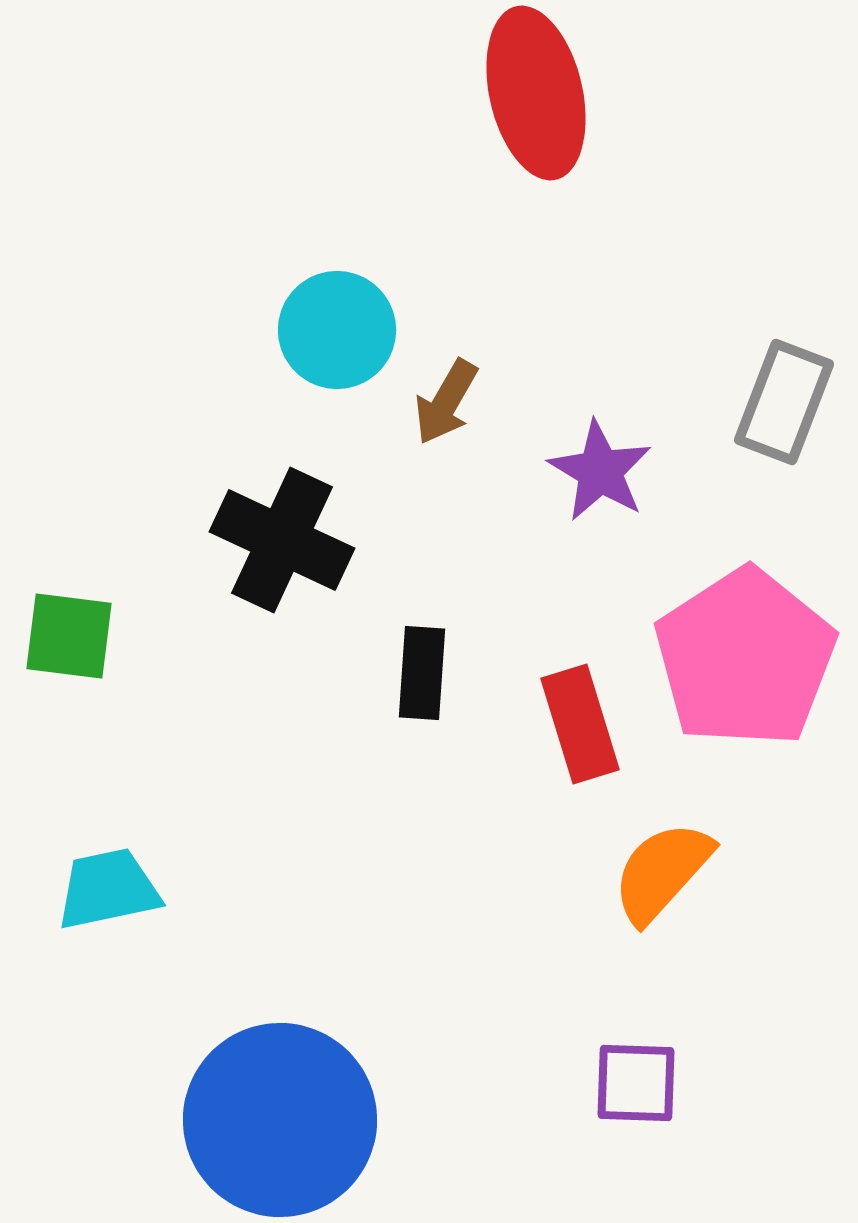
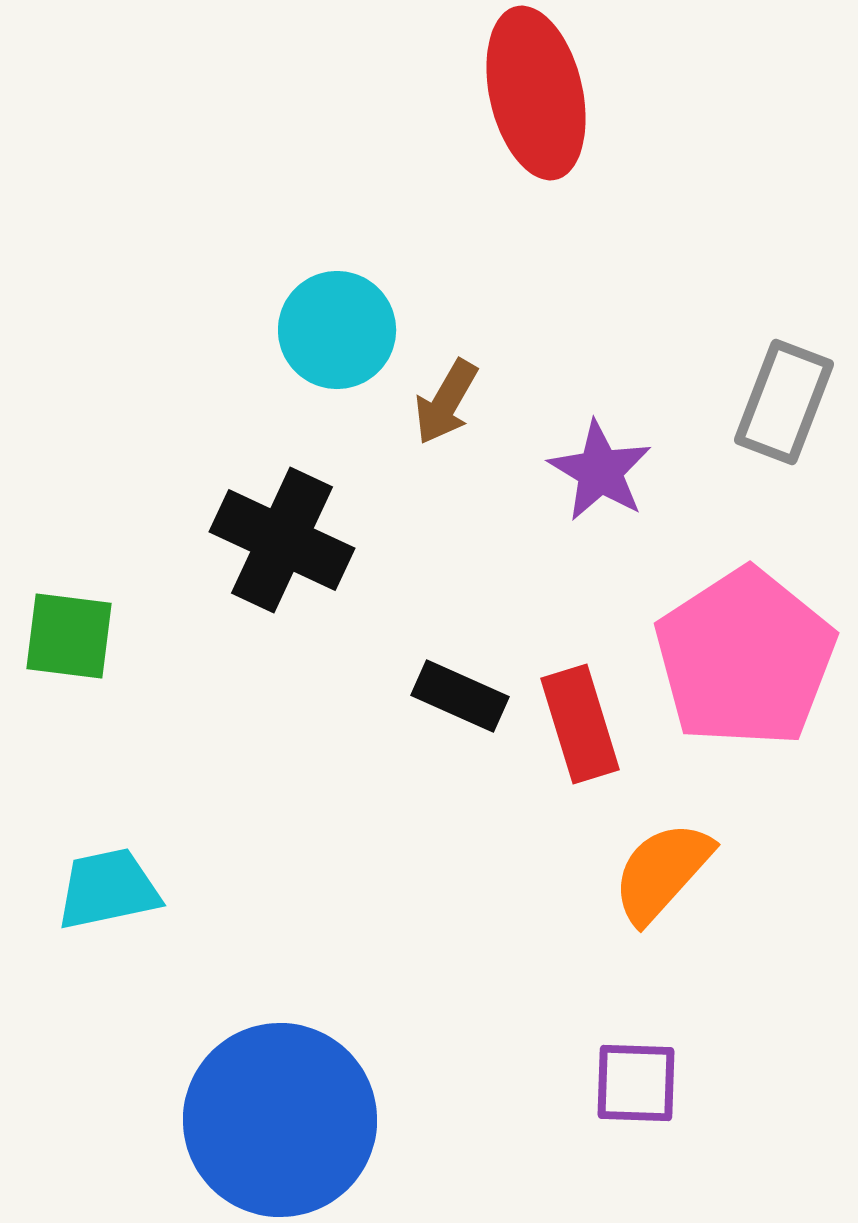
black rectangle: moved 38 px right, 23 px down; rotated 70 degrees counterclockwise
